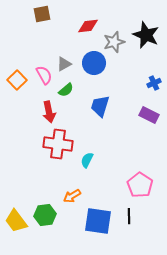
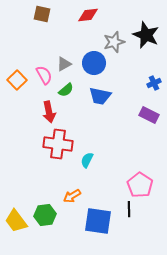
brown square: rotated 24 degrees clockwise
red diamond: moved 11 px up
blue trapezoid: moved 10 px up; rotated 95 degrees counterclockwise
black line: moved 7 px up
